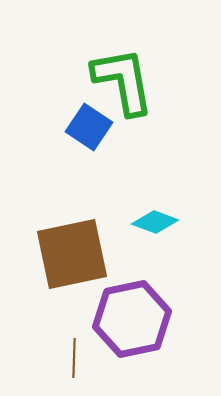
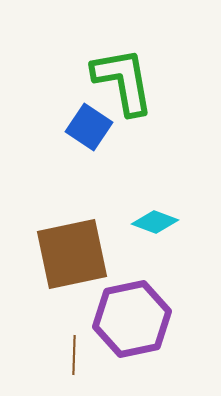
brown line: moved 3 px up
